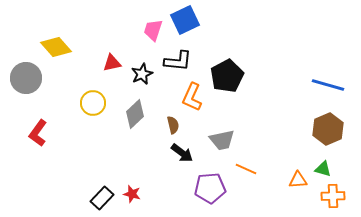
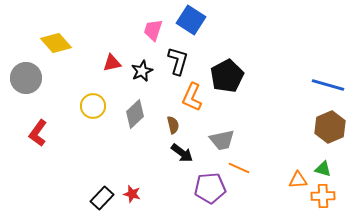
blue square: moved 6 px right; rotated 32 degrees counterclockwise
yellow diamond: moved 4 px up
black L-shape: rotated 80 degrees counterclockwise
black star: moved 3 px up
yellow circle: moved 3 px down
brown hexagon: moved 2 px right, 2 px up
orange line: moved 7 px left, 1 px up
orange cross: moved 10 px left
